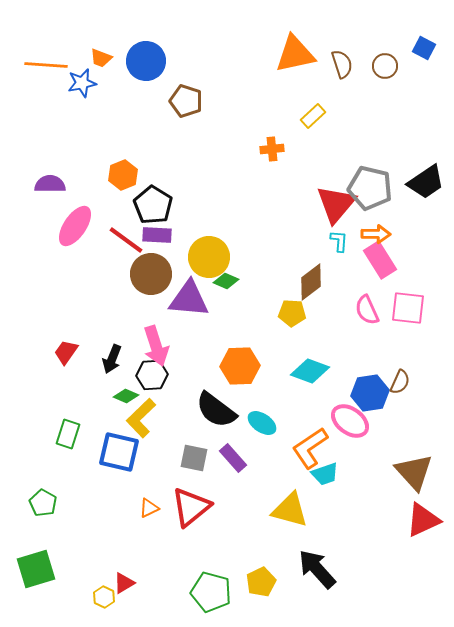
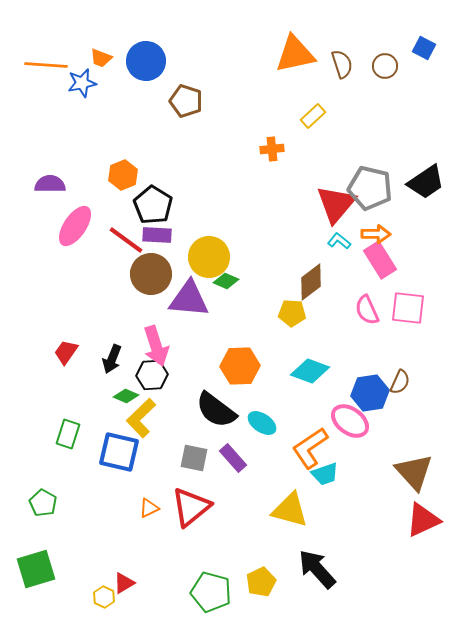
cyan L-shape at (339, 241): rotated 55 degrees counterclockwise
